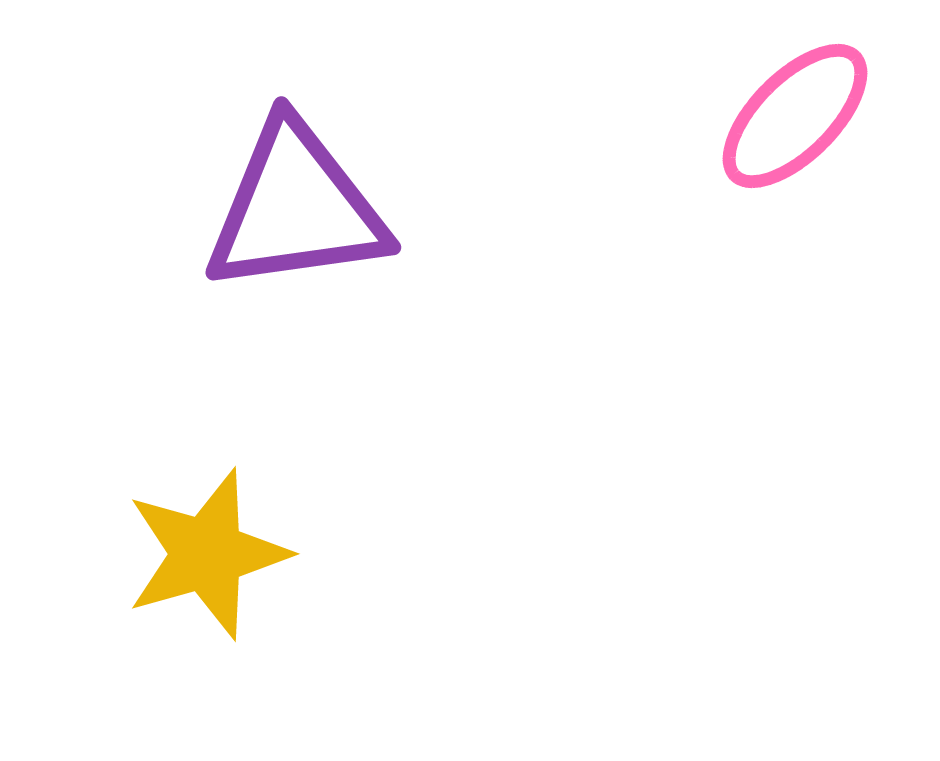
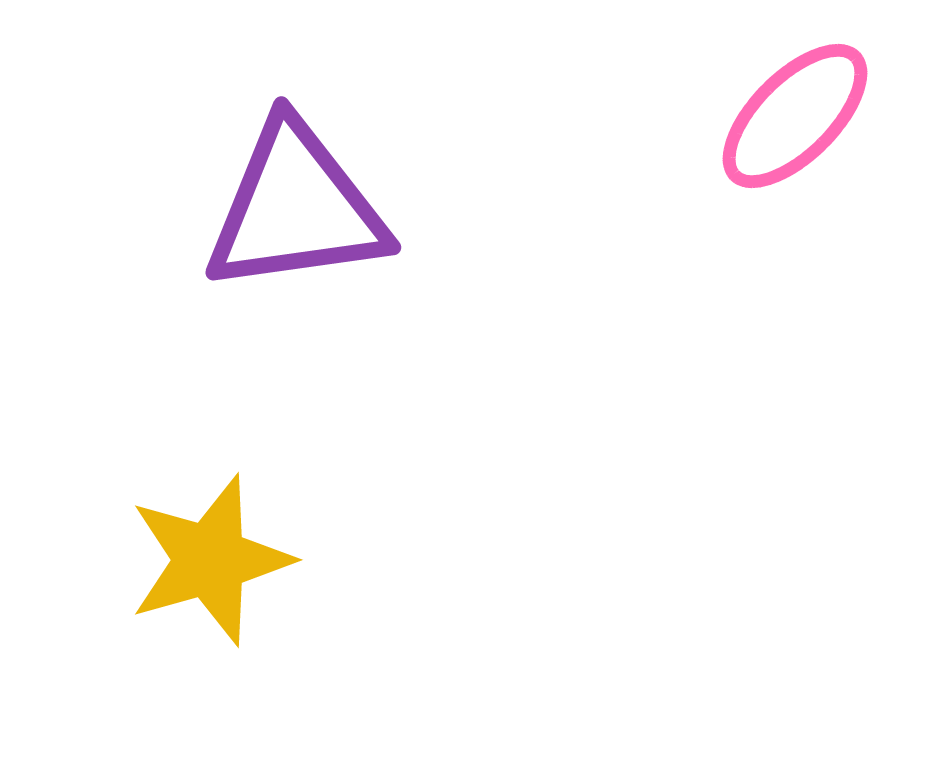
yellow star: moved 3 px right, 6 px down
